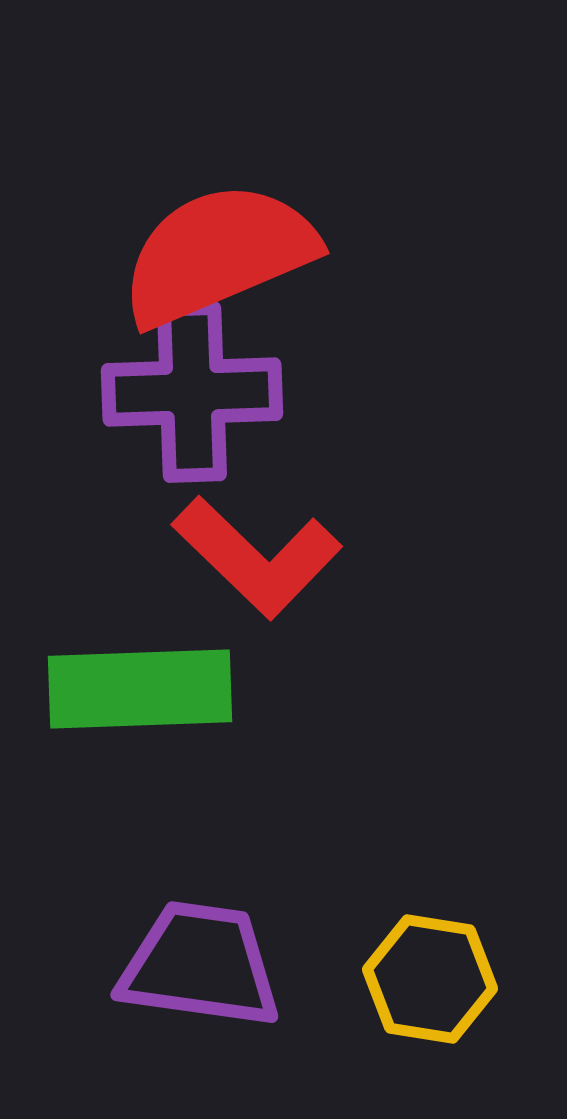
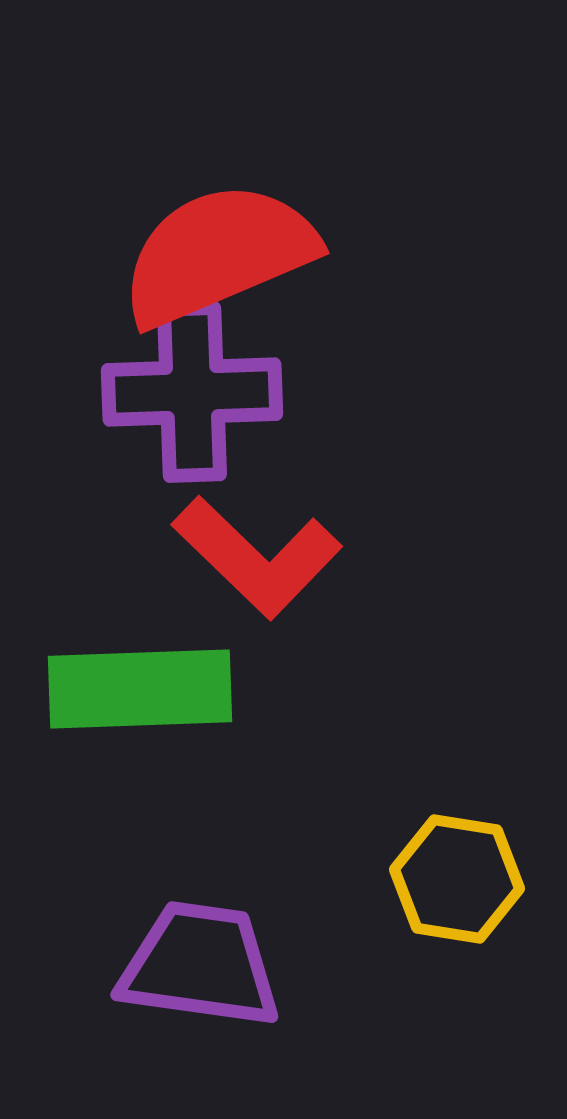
yellow hexagon: moved 27 px right, 100 px up
